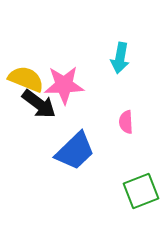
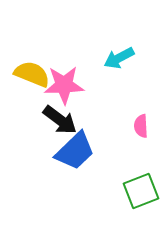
cyan arrow: moved 1 px left; rotated 52 degrees clockwise
yellow semicircle: moved 6 px right, 5 px up
black arrow: moved 21 px right, 16 px down
pink semicircle: moved 15 px right, 4 px down
